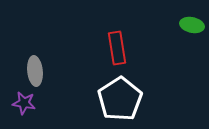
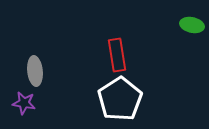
red rectangle: moved 7 px down
